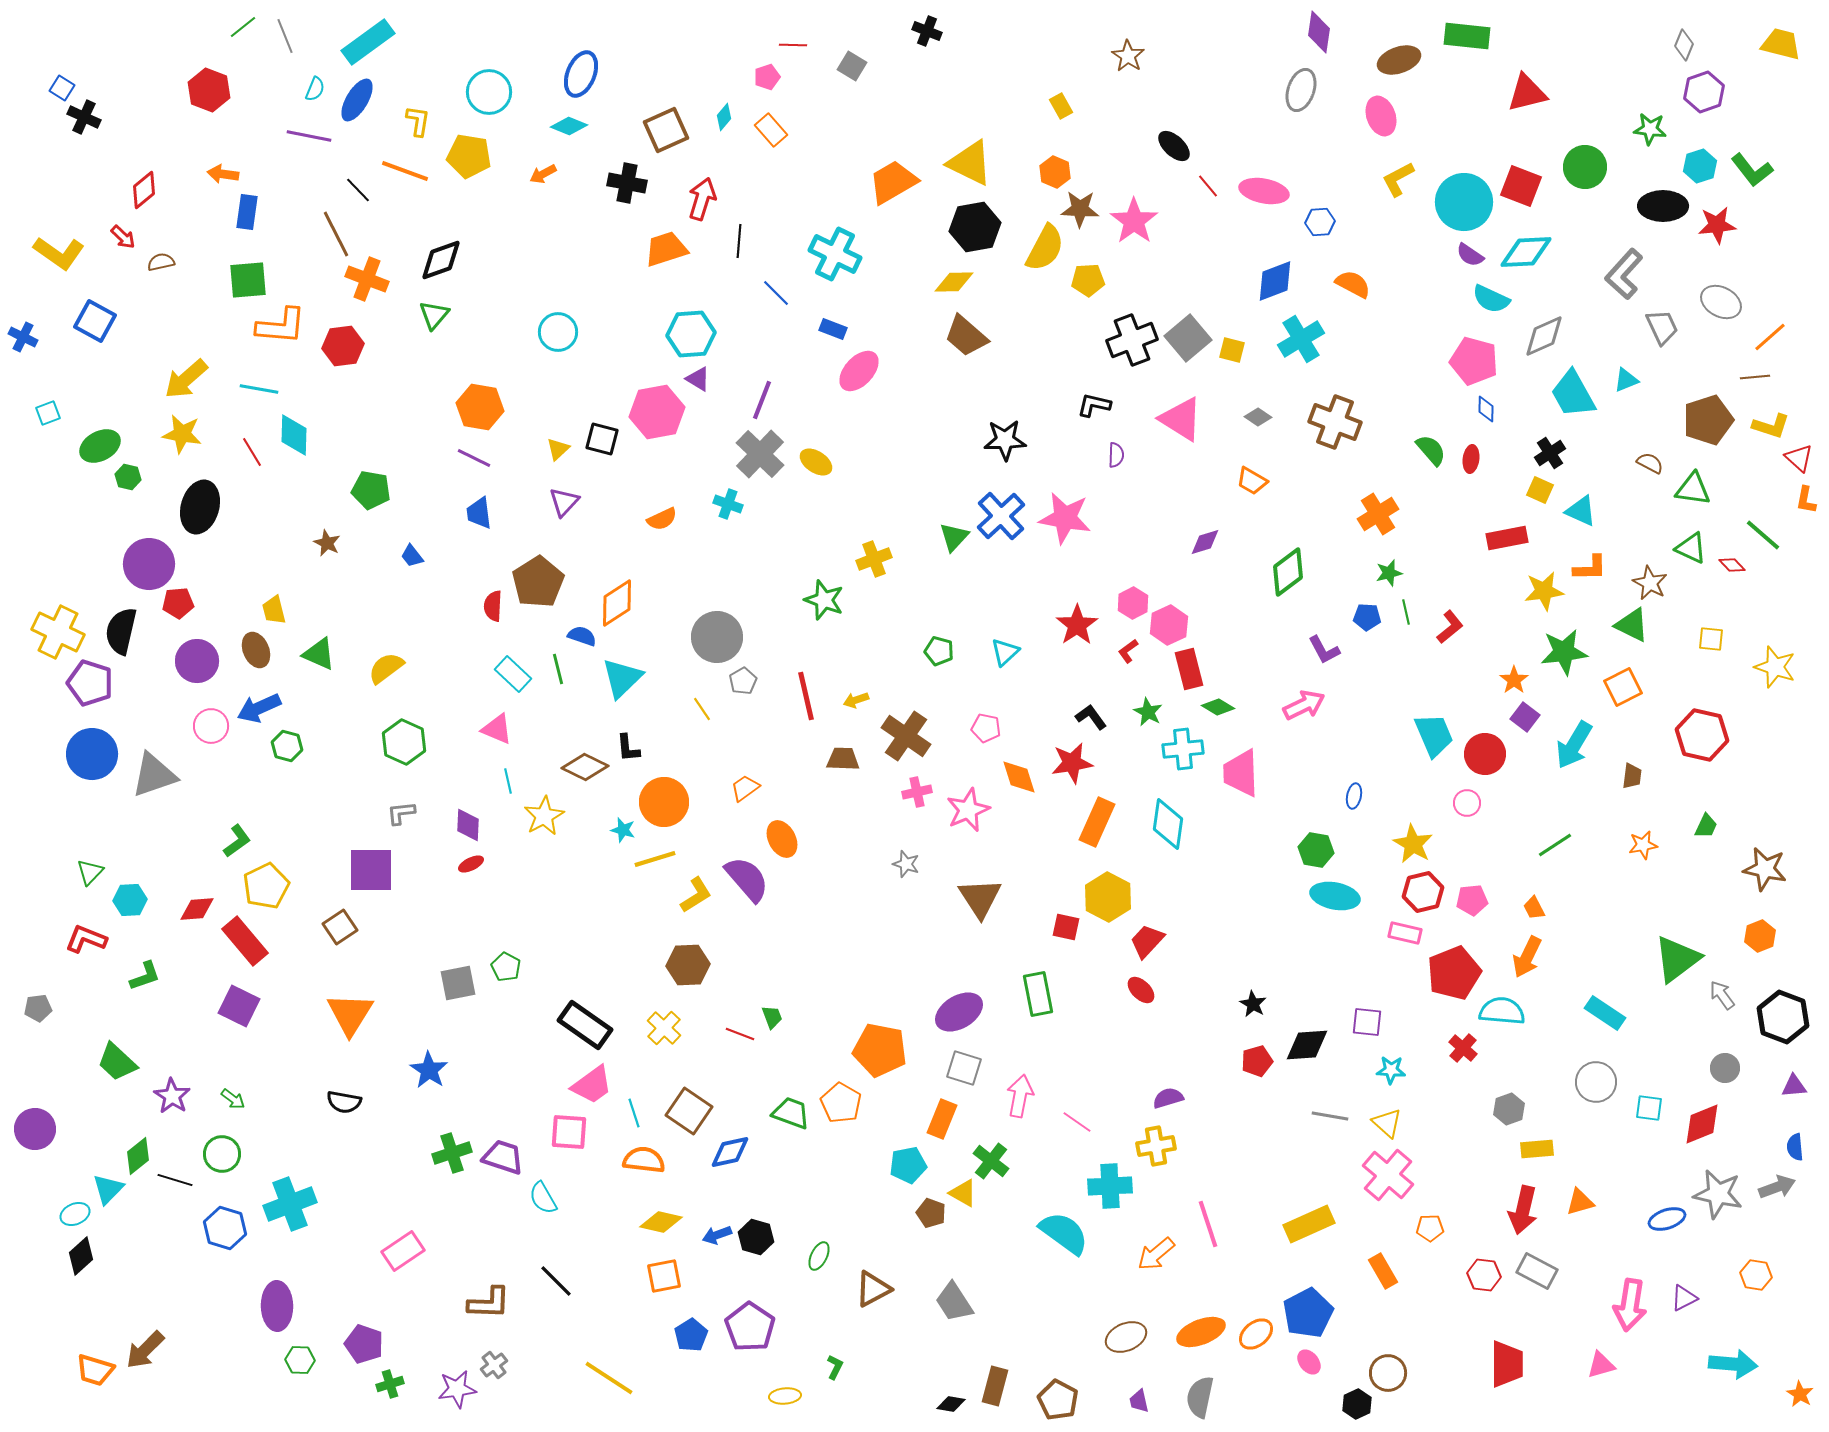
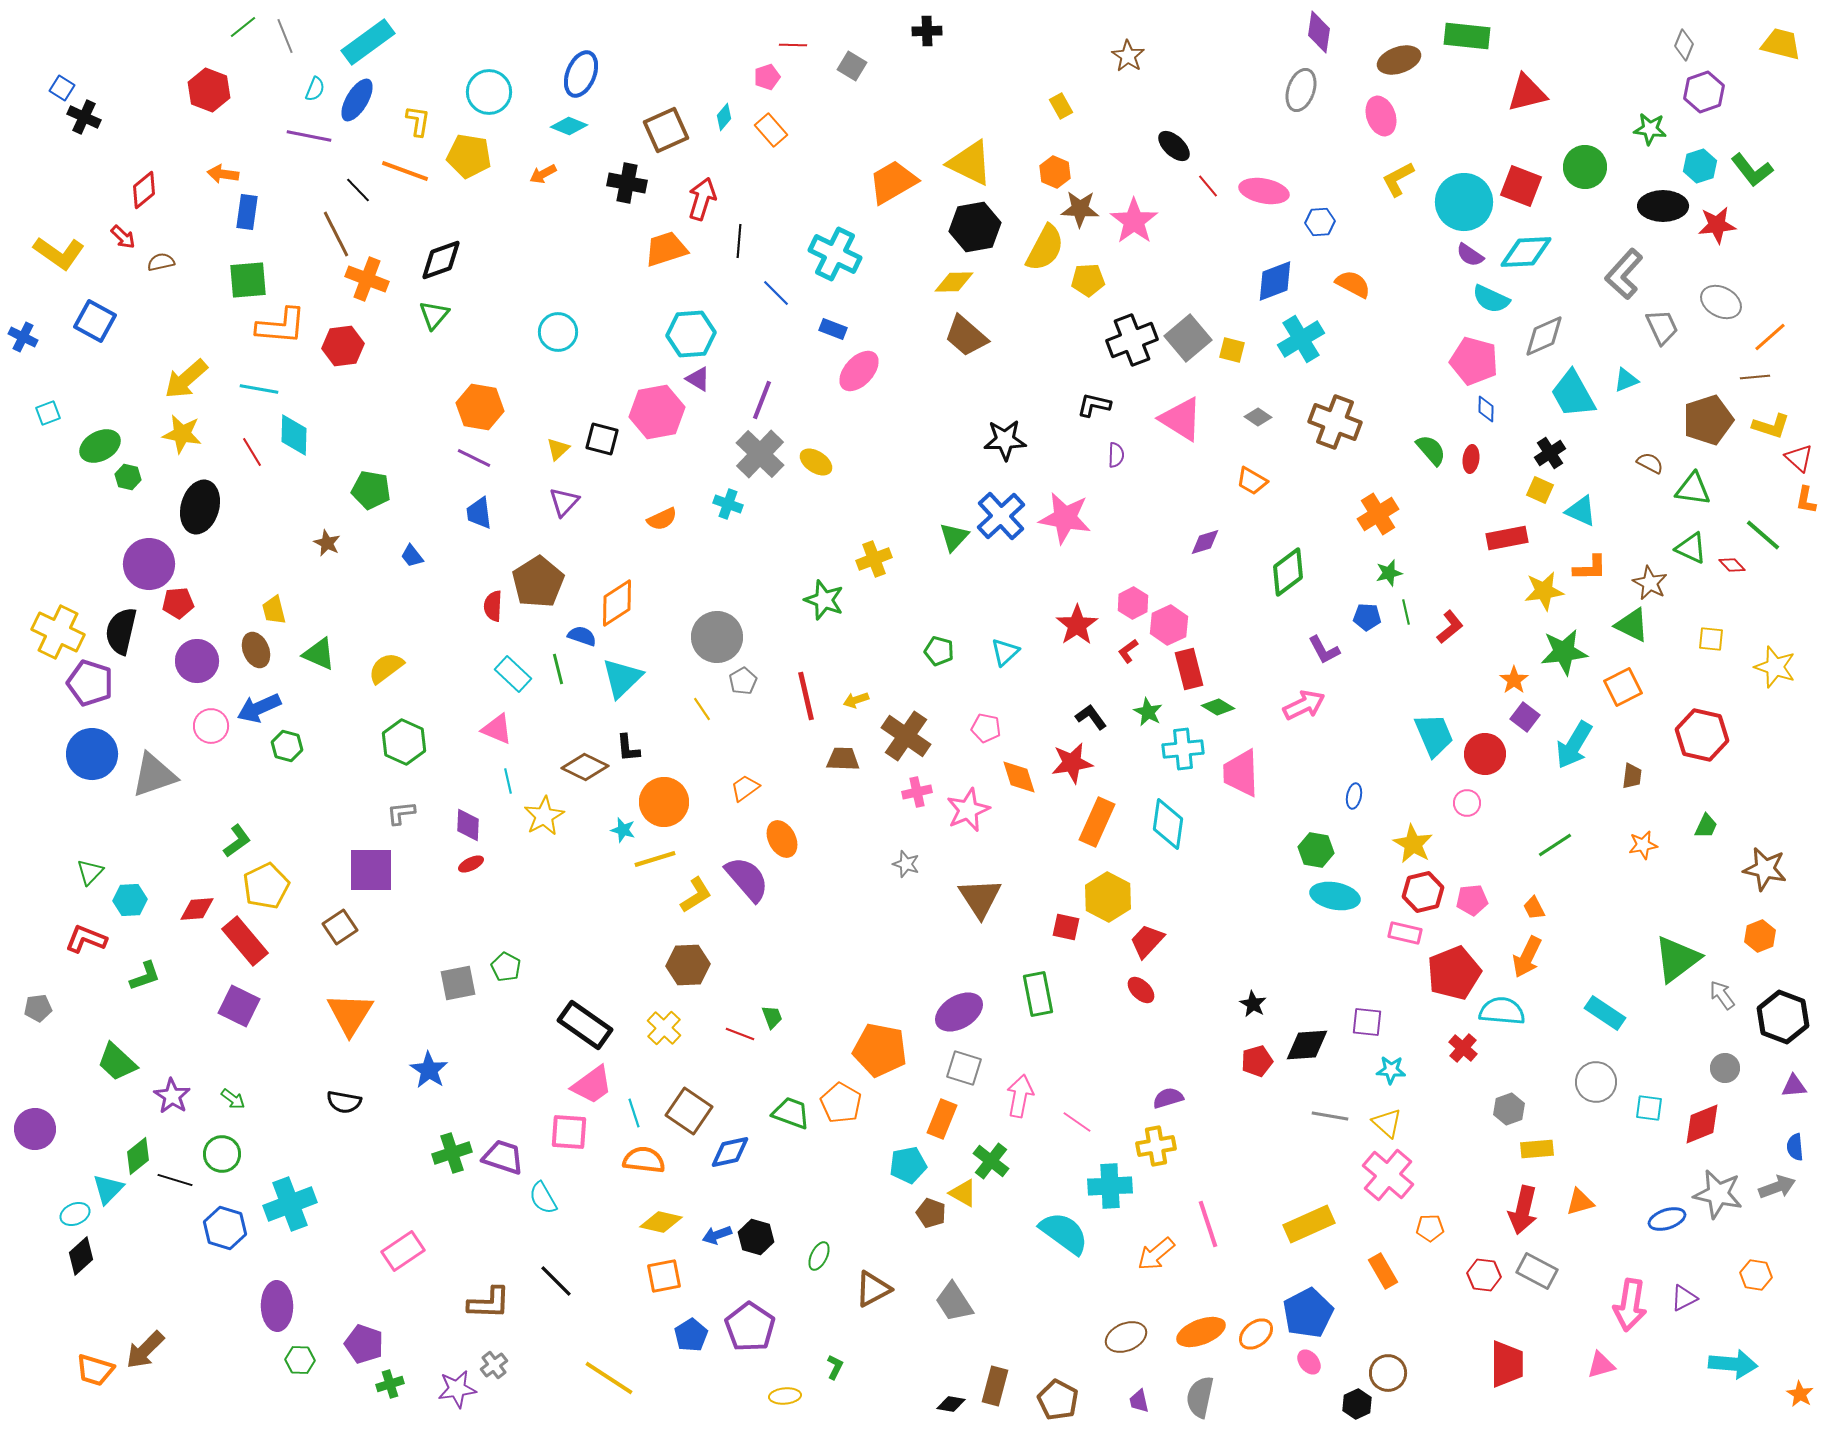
black cross at (927, 31): rotated 24 degrees counterclockwise
